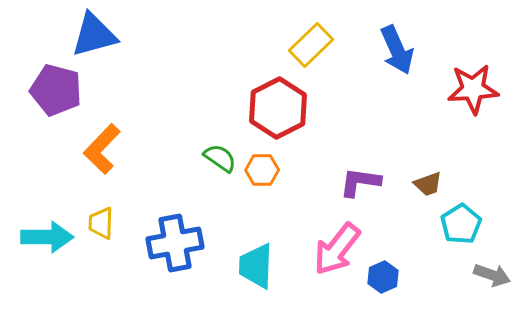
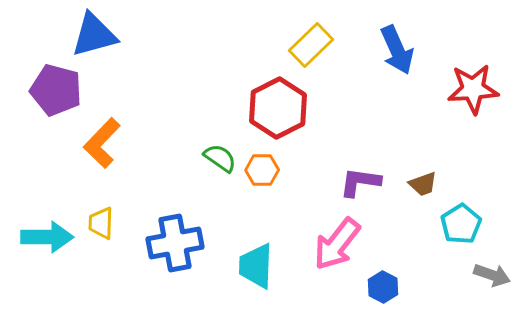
orange L-shape: moved 6 px up
brown trapezoid: moved 5 px left
pink arrow: moved 5 px up
blue hexagon: moved 10 px down; rotated 8 degrees counterclockwise
